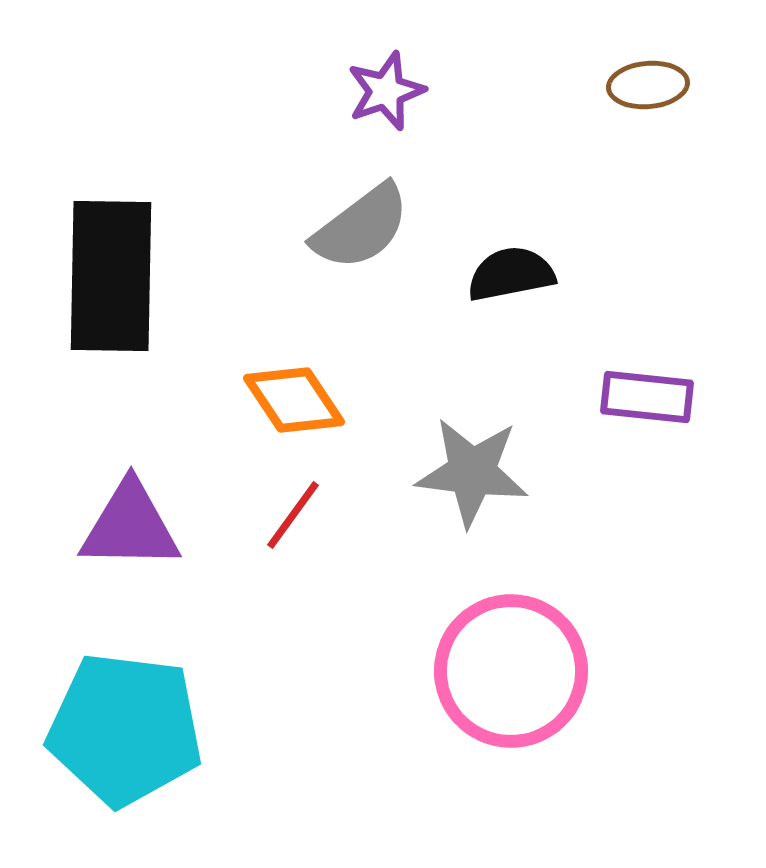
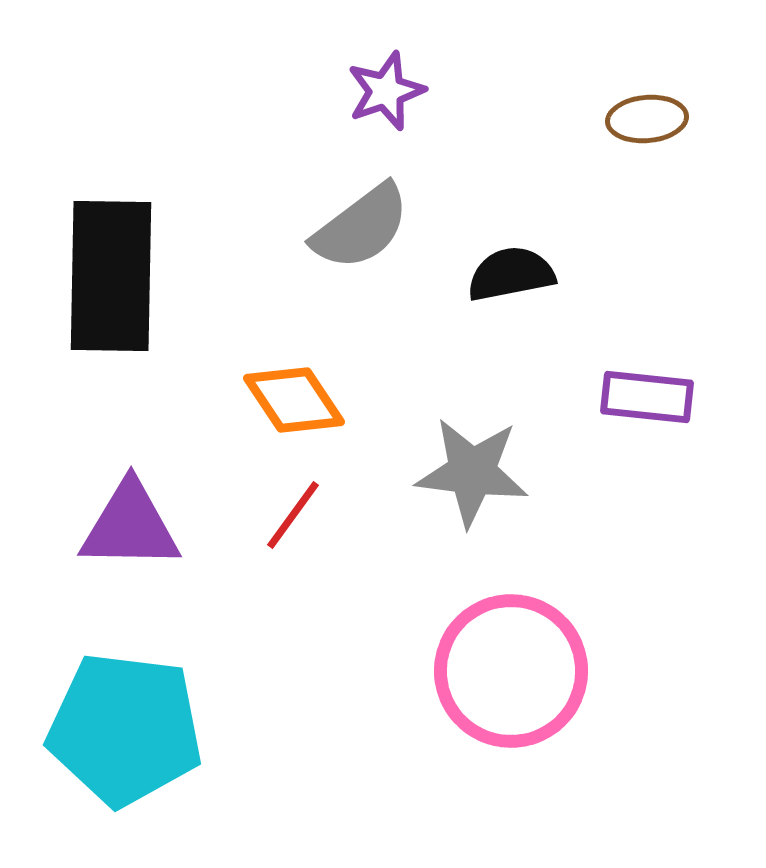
brown ellipse: moved 1 px left, 34 px down
